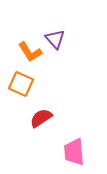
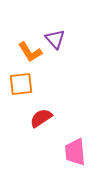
orange square: rotated 30 degrees counterclockwise
pink trapezoid: moved 1 px right
